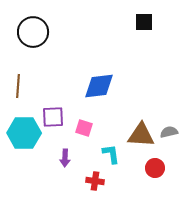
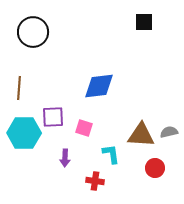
brown line: moved 1 px right, 2 px down
